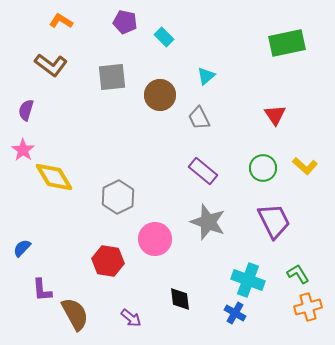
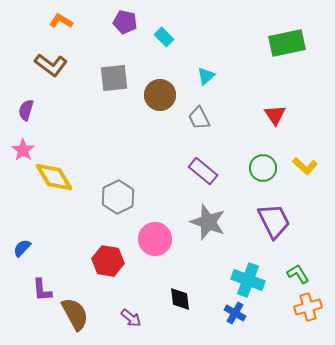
gray square: moved 2 px right, 1 px down
